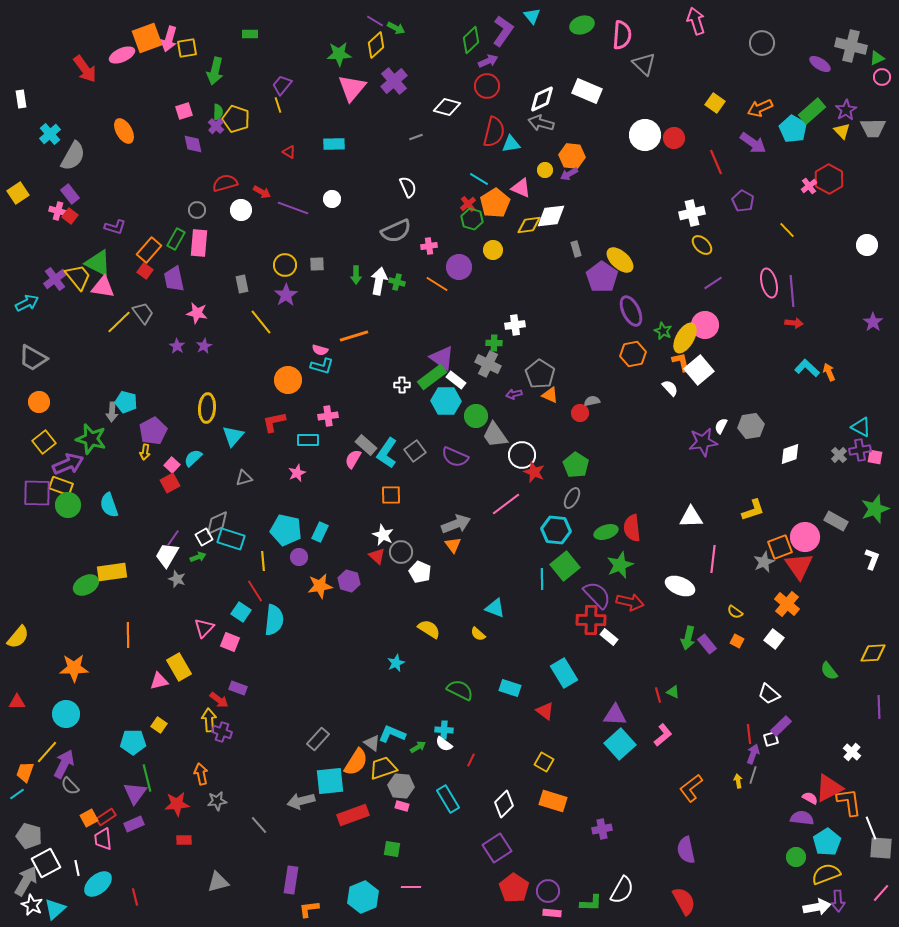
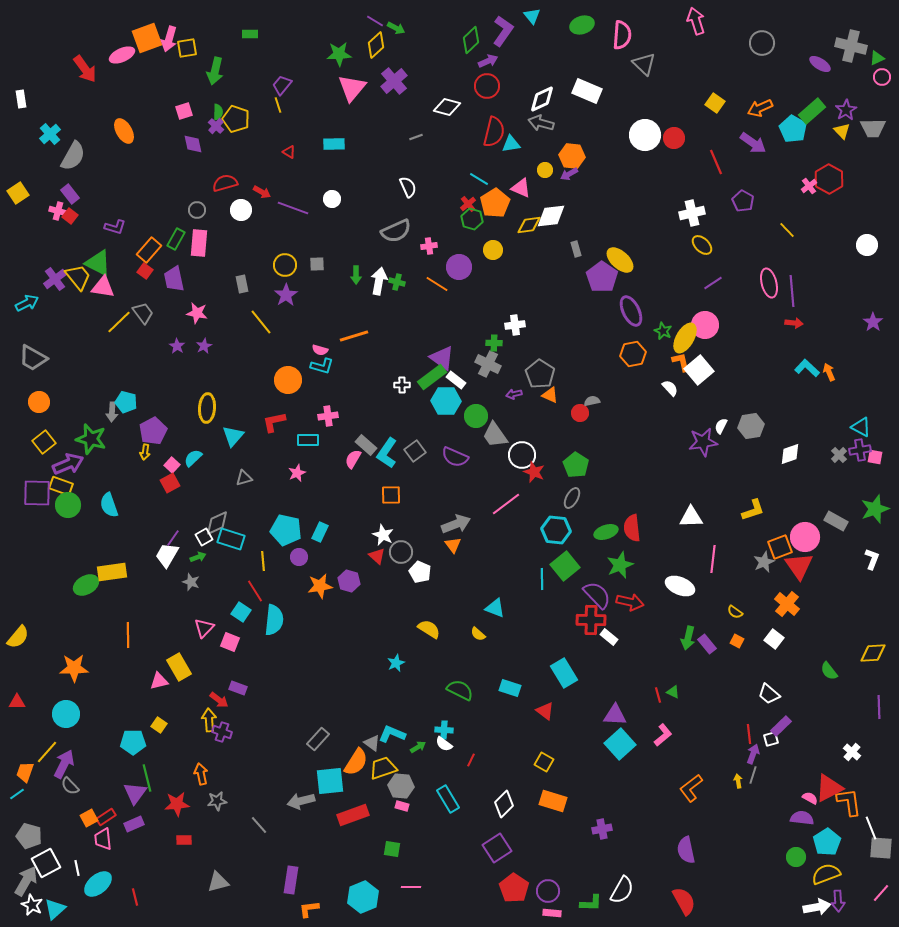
gray star at (177, 579): moved 14 px right, 3 px down
